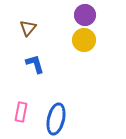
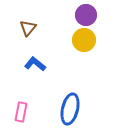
purple circle: moved 1 px right
blue L-shape: rotated 35 degrees counterclockwise
blue ellipse: moved 14 px right, 10 px up
